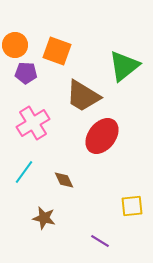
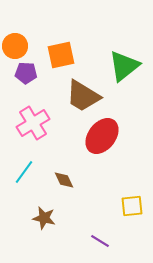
orange circle: moved 1 px down
orange square: moved 4 px right, 4 px down; rotated 32 degrees counterclockwise
